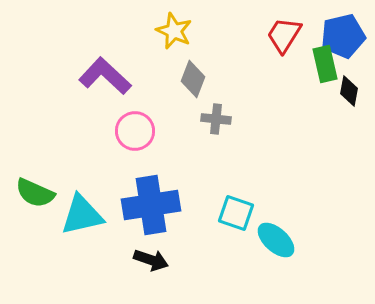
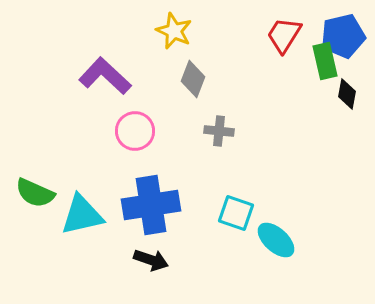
green rectangle: moved 3 px up
black diamond: moved 2 px left, 3 px down
gray cross: moved 3 px right, 12 px down
